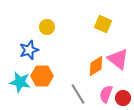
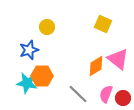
cyan star: moved 7 px right, 1 px down
gray line: rotated 15 degrees counterclockwise
